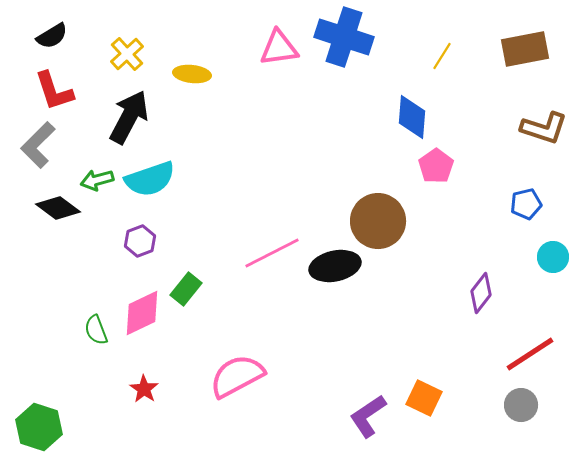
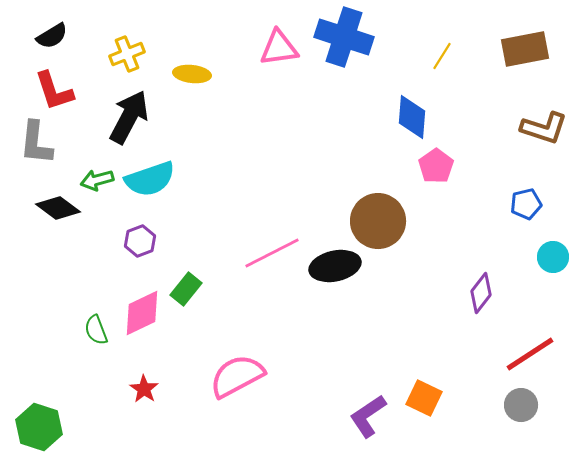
yellow cross: rotated 20 degrees clockwise
gray L-shape: moved 2 px left, 2 px up; rotated 39 degrees counterclockwise
